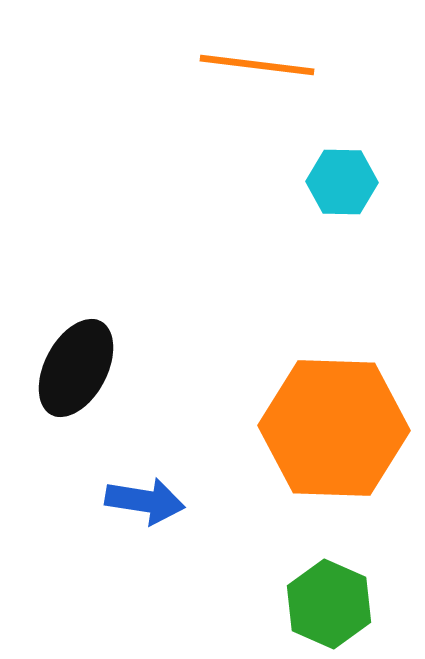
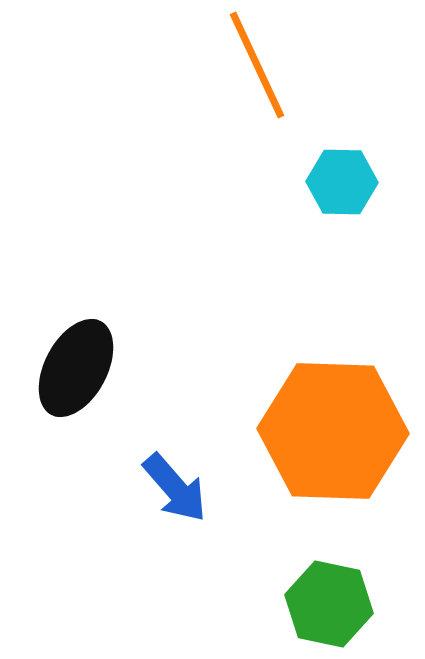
orange line: rotated 58 degrees clockwise
orange hexagon: moved 1 px left, 3 px down
blue arrow: moved 30 px right, 13 px up; rotated 40 degrees clockwise
green hexagon: rotated 12 degrees counterclockwise
